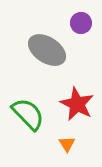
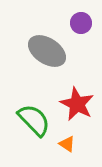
gray ellipse: moved 1 px down
green semicircle: moved 6 px right, 6 px down
orange triangle: rotated 24 degrees counterclockwise
